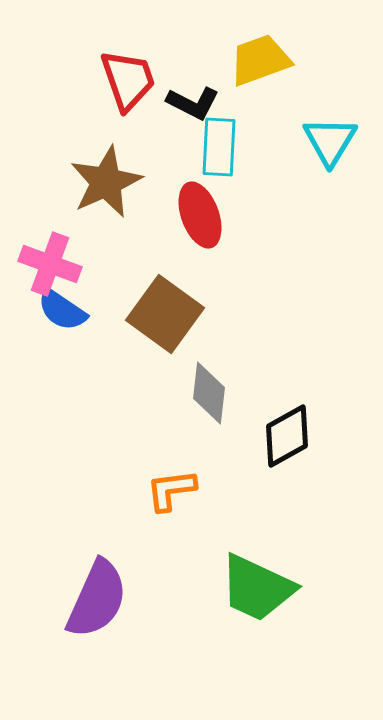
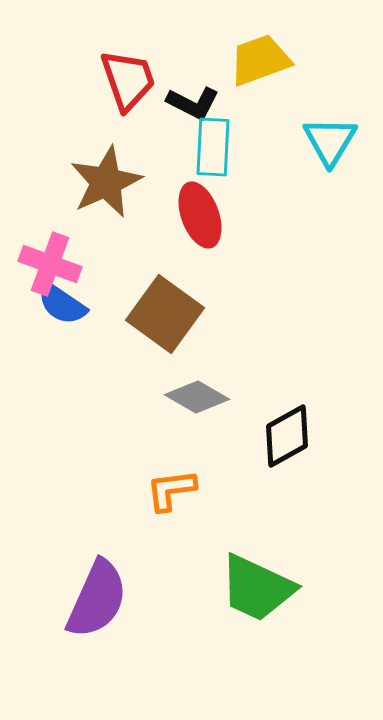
cyan rectangle: moved 6 px left
blue semicircle: moved 6 px up
gray diamond: moved 12 px left, 4 px down; rotated 66 degrees counterclockwise
